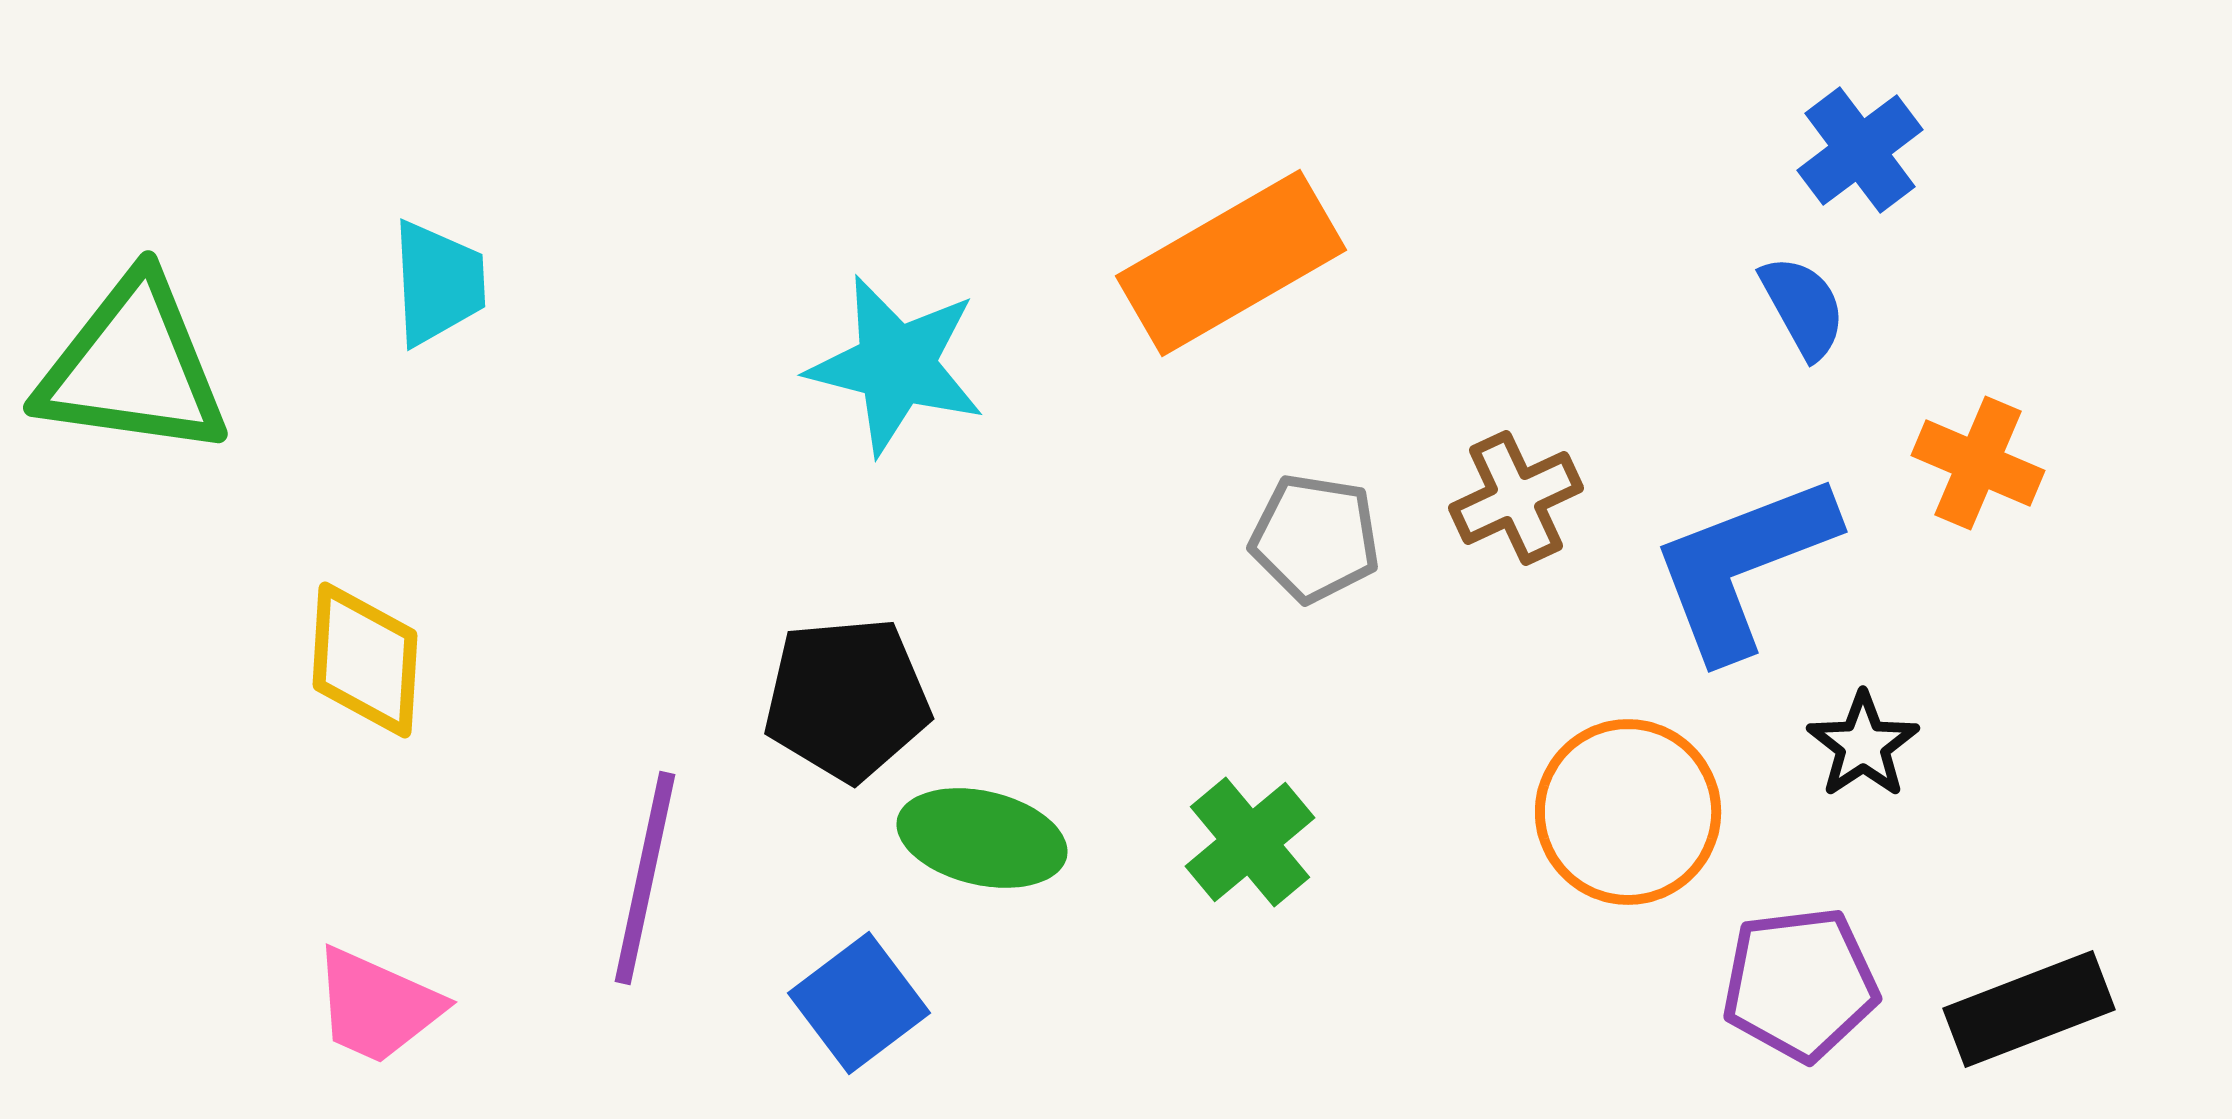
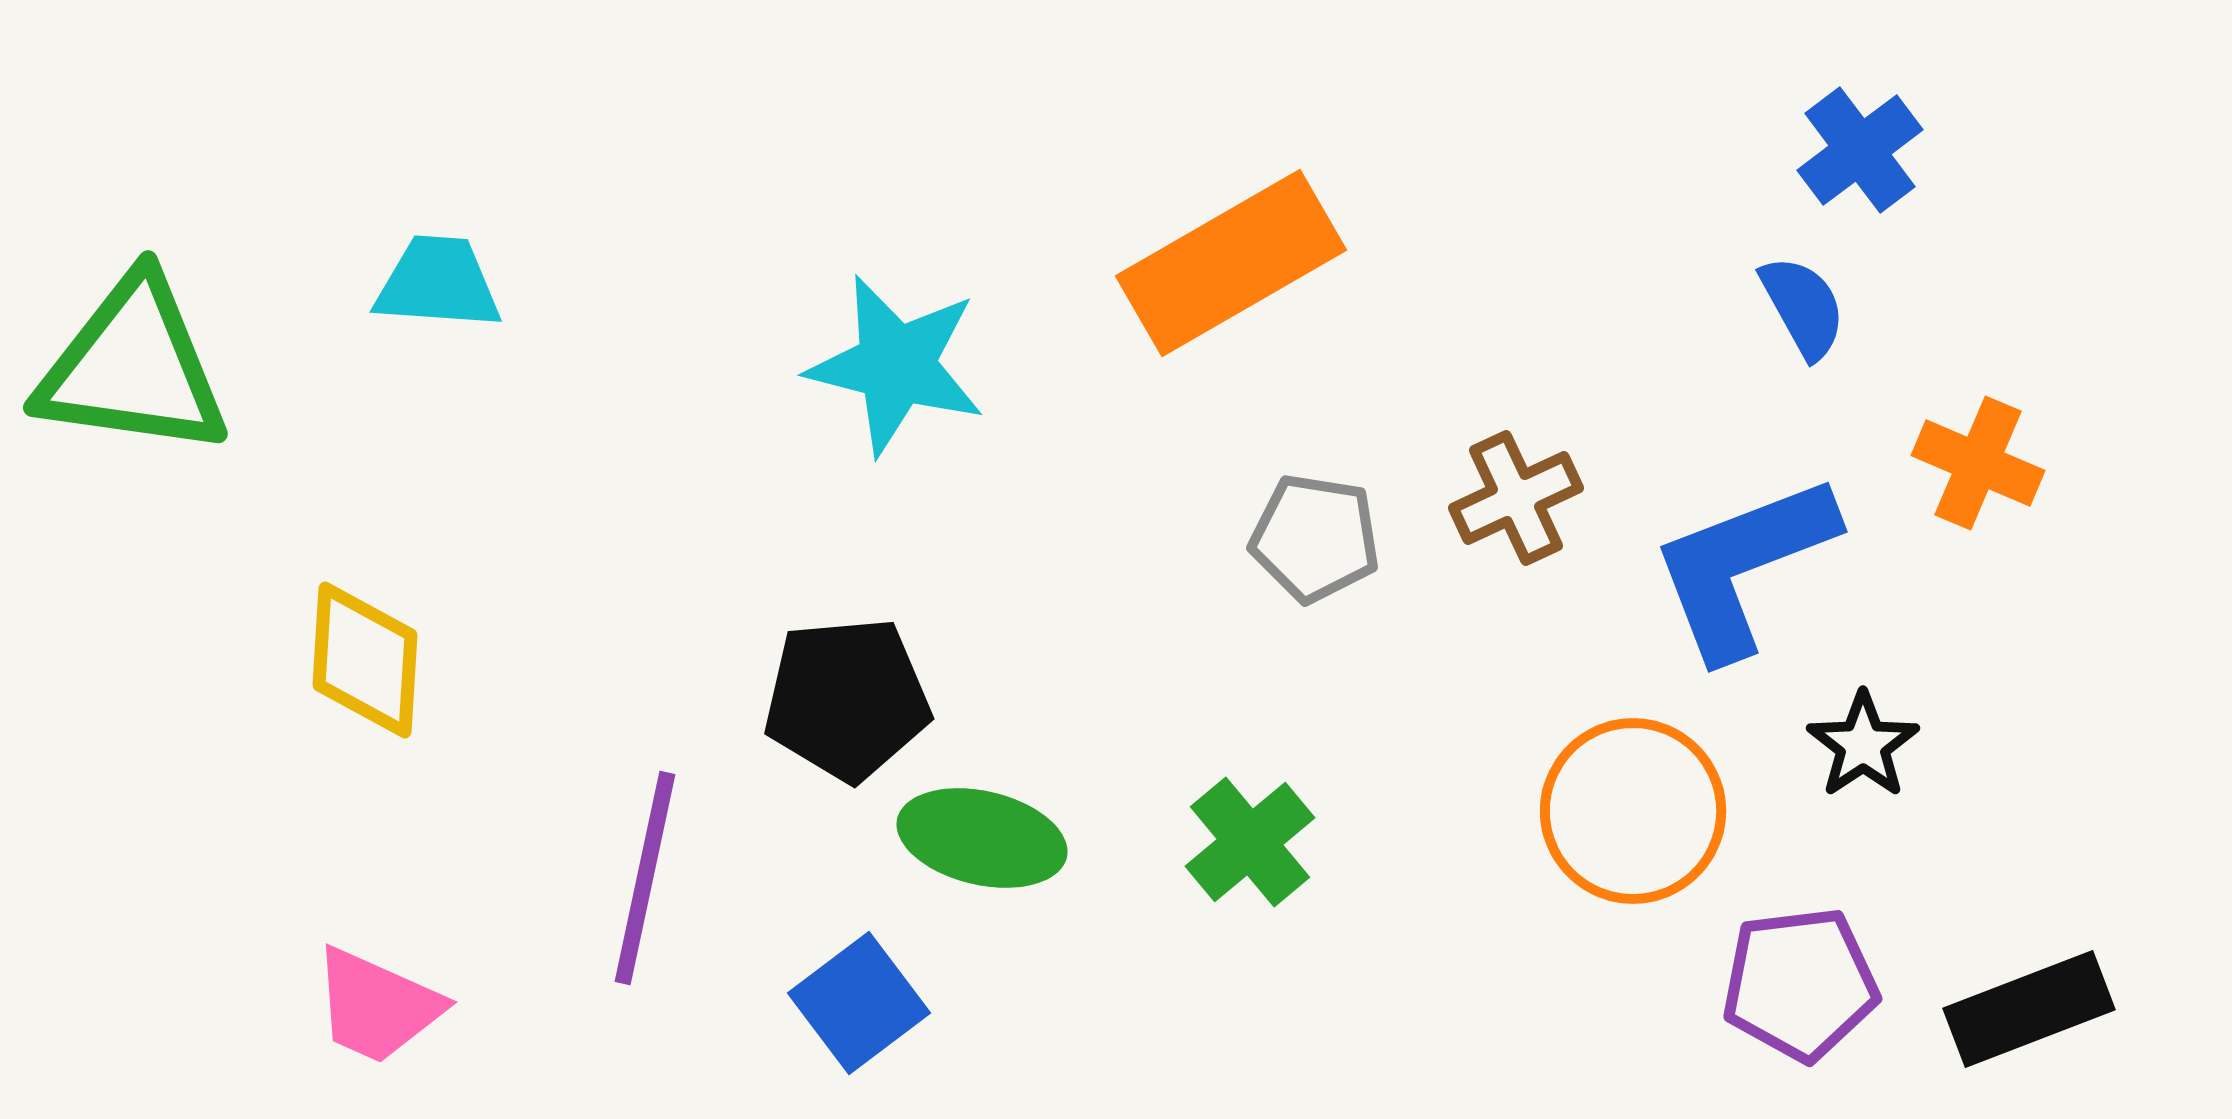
cyan trapezoid: rotated 83 degrees counterclockwise
orange circle: moved 5 px right, 1 px up
